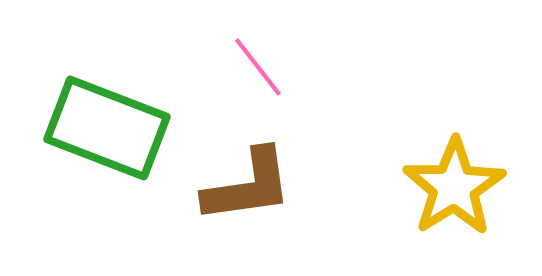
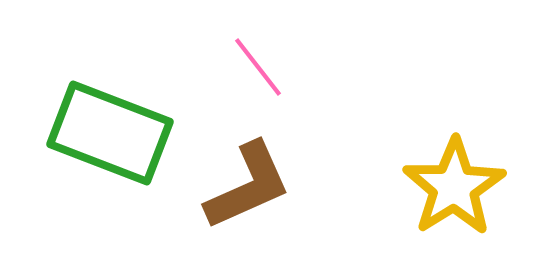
green rectangle: moved 3 px right, 5 px down
brown L-shape: rotated 16 degrees counterclockwise
